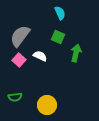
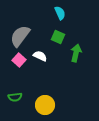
yellow circle: moved 2 px left
